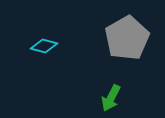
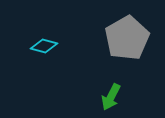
green arrow: moved 1 px up
